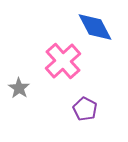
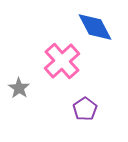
pink cross: moved 1 px left
purple pentagon: rotated 10 degrees clockwise
